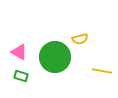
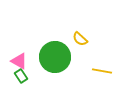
yellow semicircle: rotated 56 degrees clockwise
pink triangle: moved 9 px down
green rectangle: rotated 40 degrees clockwise
